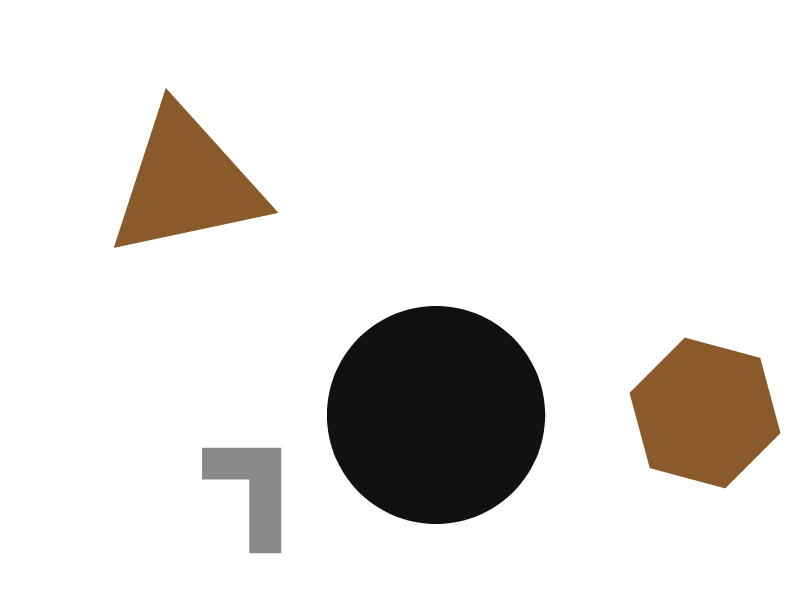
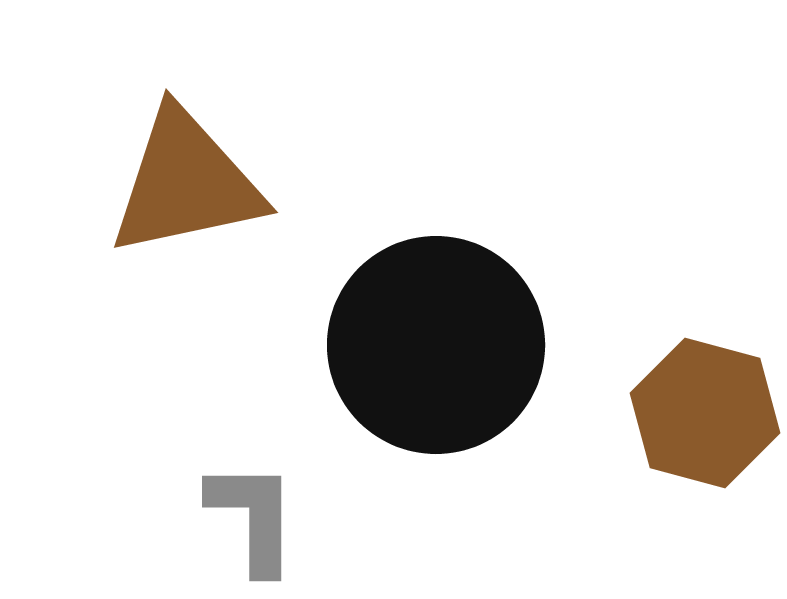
black circle: moved 70 px up
gray L-shape: moved 28 px down
